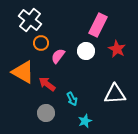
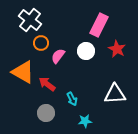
pink rectangle: moved 1 px right
cyan star: rotated 16 degrees clockwise
